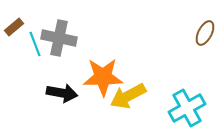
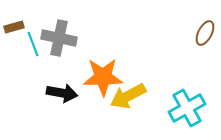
brown rectangle: rotated 24 degrees clockwise
cyan line: moved 2 px left
